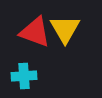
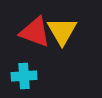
yellow triangle: moved 3 px left, 2 px down
